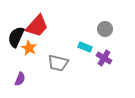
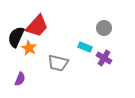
gray circle: moved 1 px left, 1 px up
